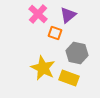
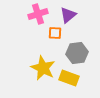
pink cross: rotated 30 degrees clockwise
orange square: rotated 16 degrees counterclockwise
gray hexagon: rotated 20 degrees counterclockwise
